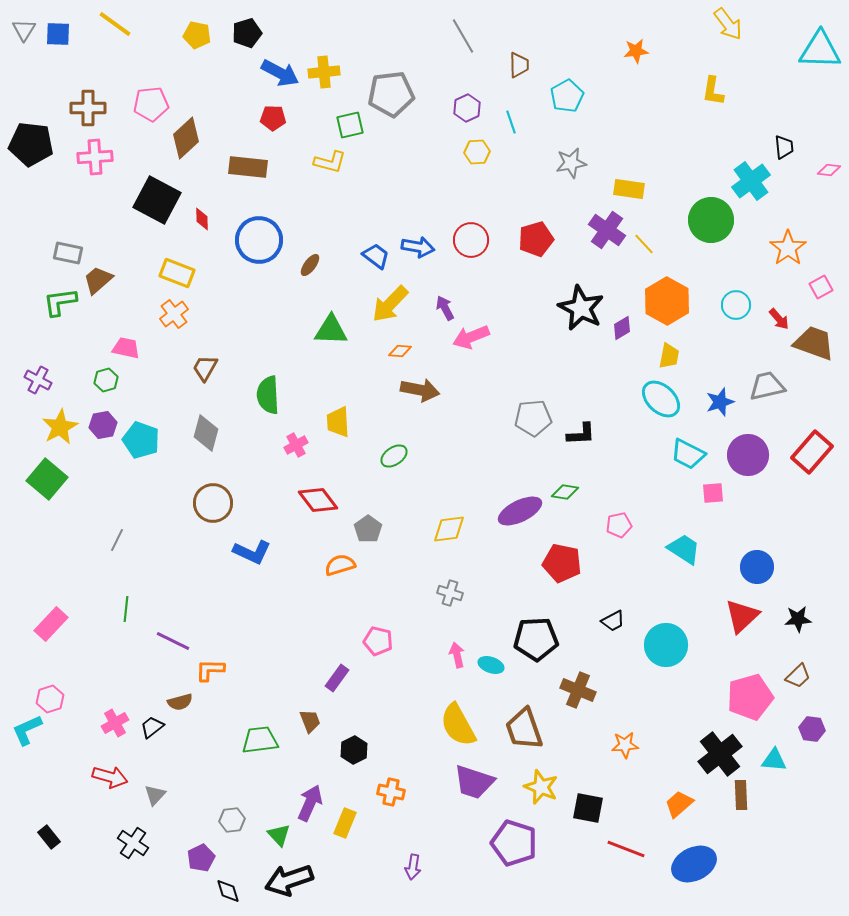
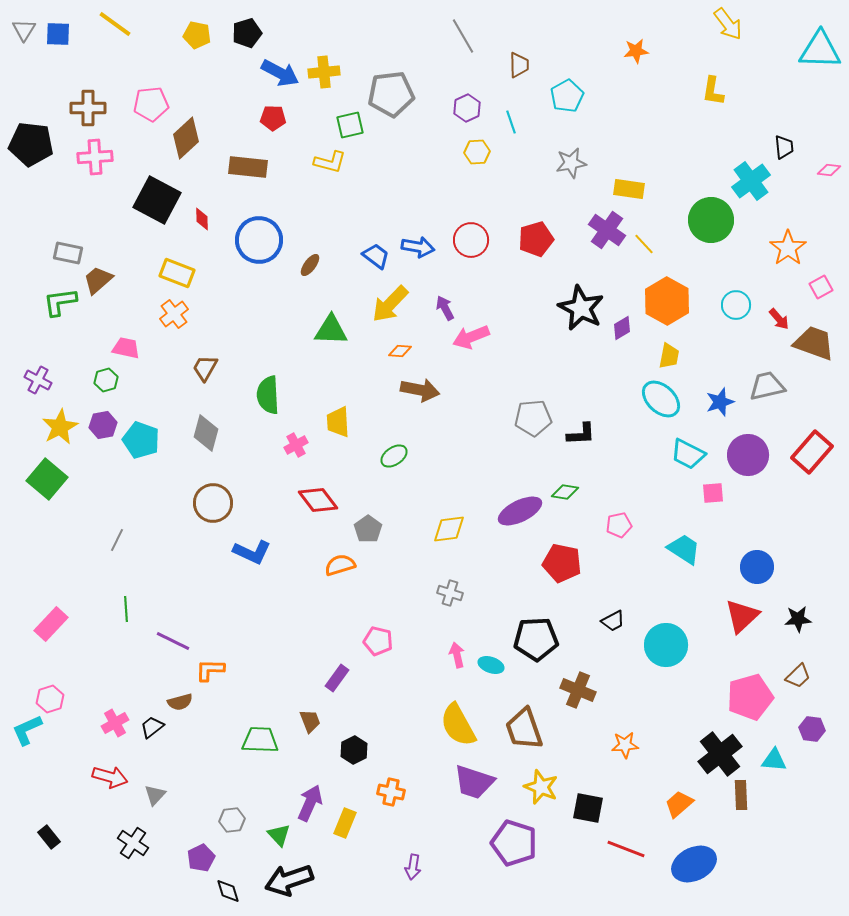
green line at (126, 609): rotated 10 degrees counterclockwise
green trapezoid at (260, 740): rotated 9 degrees clockwise
